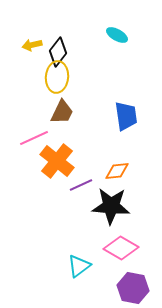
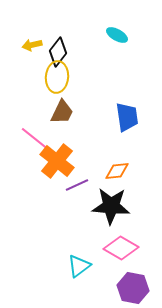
blue trapezoid: moved 1 px right, 1 px down
pink line: rotated 64 degrees clockwise
purple line: moved 4 px left
